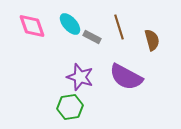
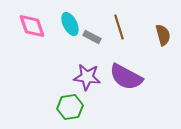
cyan ellipse: rotated 15 degrees clockwise
brown semicircle: moved 11 px right, 5 px up
purple star: moved 7 px right; rotated 12 degrees counterclockwise
